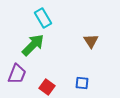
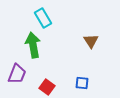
green arrow: rotated 55 degrees counterclockwise
